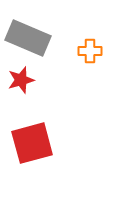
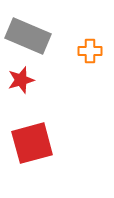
gray rectangle: moved 2 px up
